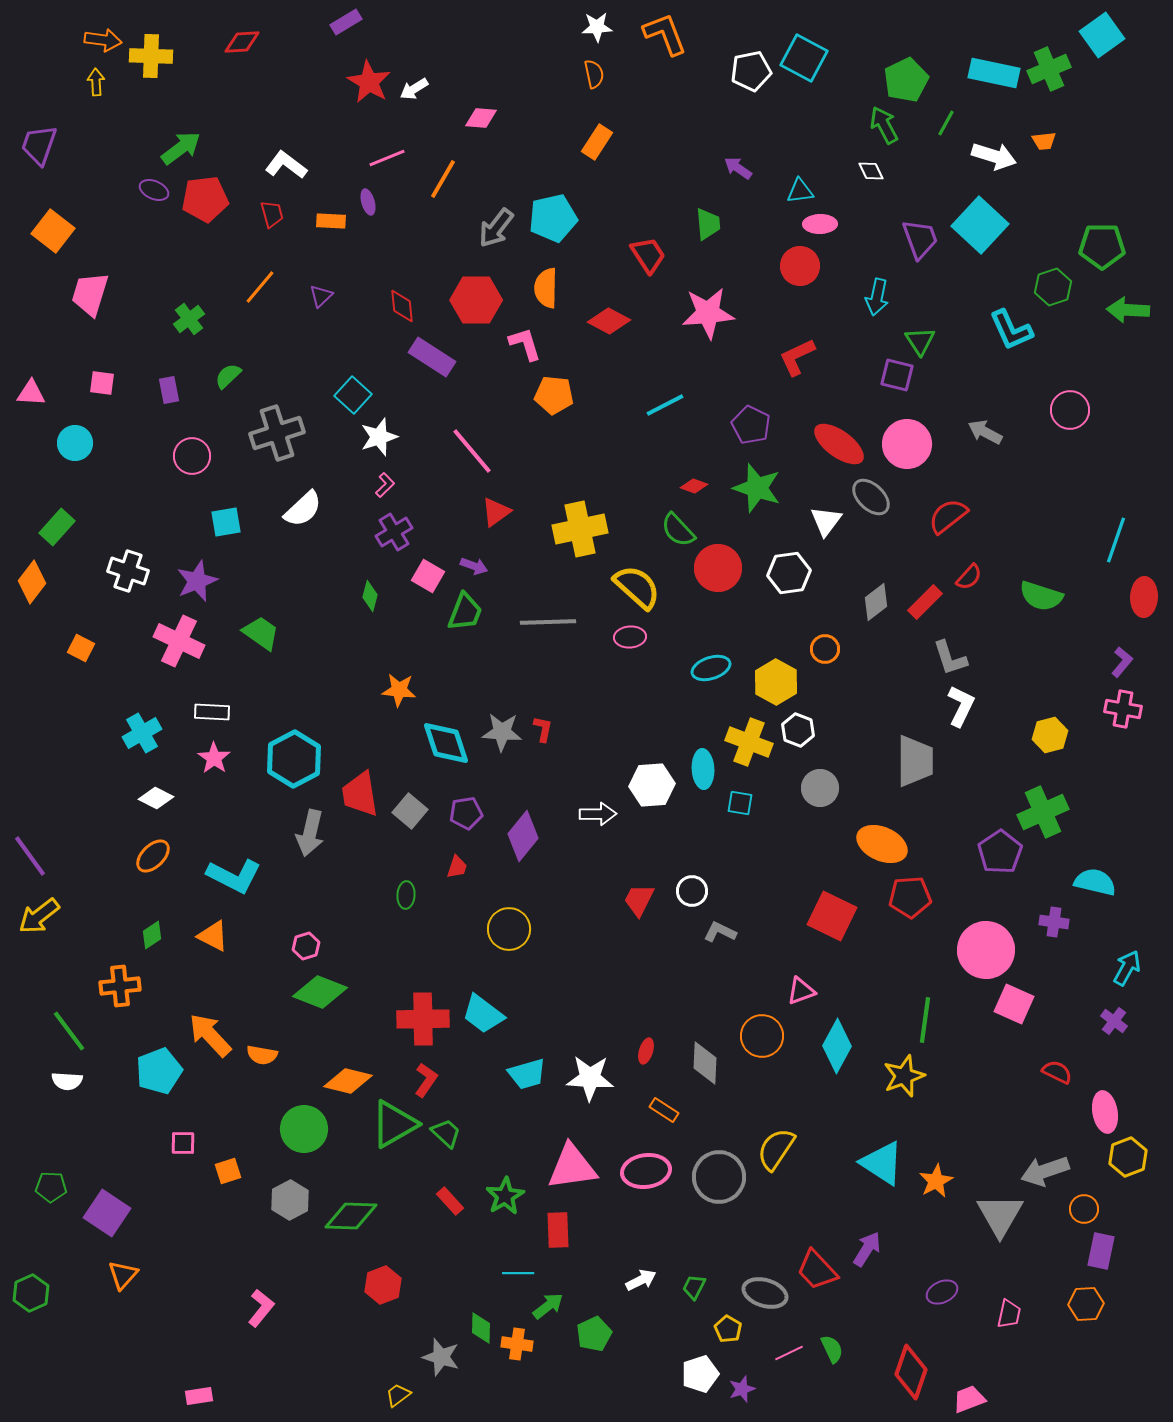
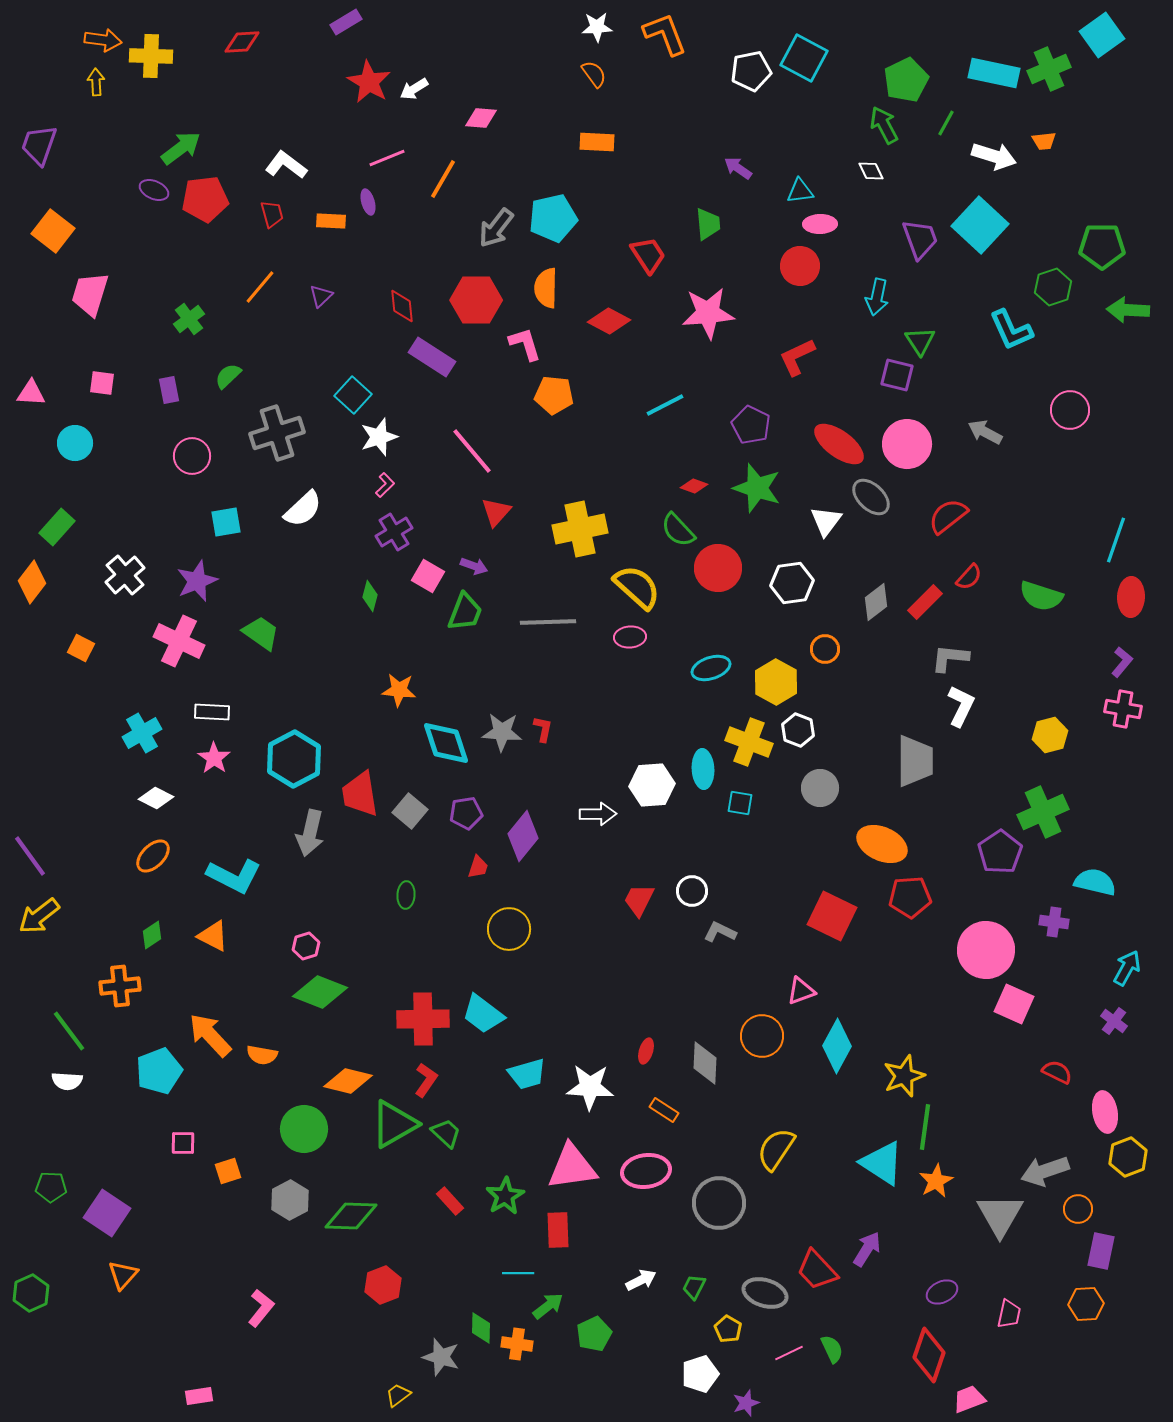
orange semicircle at (594, 74): rotated 24 degrees counterclockwise
orange rectangle at (597, 142): rotated 60 degrees clockwise
red triangle at (496, 512): rotated 12 degrees counterclockwise
white cross at (128, 571): moved 3 px left, 4 px down; rotated 30 degrees clockwise
white hexagon at (789, 573): moved 3 px right, 10 px down
red ellipse at (1144, 597): moved 13 px left
gray L-shape at (950, 658): rotated 114 degrees clockwise
red trapezoid at (457, 867): moved 21 px right
green line at (925, 1020): moved 107 px down
white star at (590, 1078): moved 9 px down
gray circle at (719, 1177): moved 26 px down
orange circle at (1084, 1209): moved 6 px left
red diamond at (911, 1372): moved 18 px right, 17 px up
purple star at (742, 1389): moved 4 px right, 14 px down
